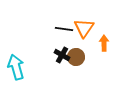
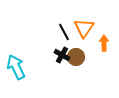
black line: moved 3 px down; rotated 54 degrees clockwise
cyan arrow: rotated 10 degrees counterclockwise
